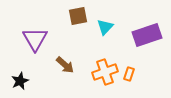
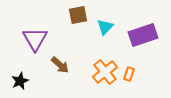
brown square: moved 1 px up
purple rectangle: moved 4 px left
brown arrow: moved 5 px left
orange cross: rotated 20 degrees counterclockwise
